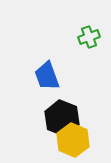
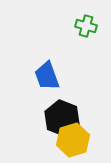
green cross: moved 3 px left, 11 px up; rotated 35 degrees clockwise
yellow hexagon: rotated 20 degrees clockwise
